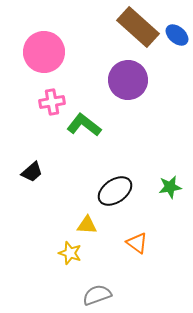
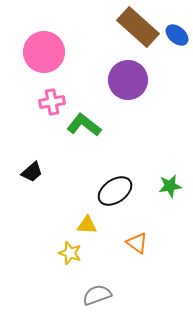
green star: moved 1 px up
